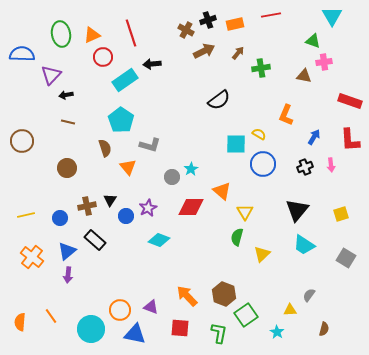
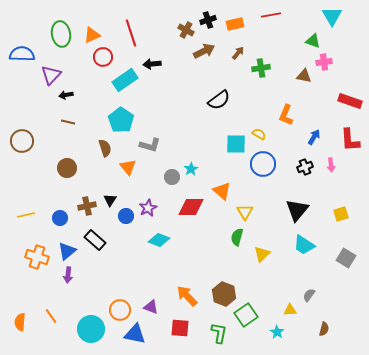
orange cross at (32, 257): moved 5 px right; rotated 20 degrees counterclockwise
